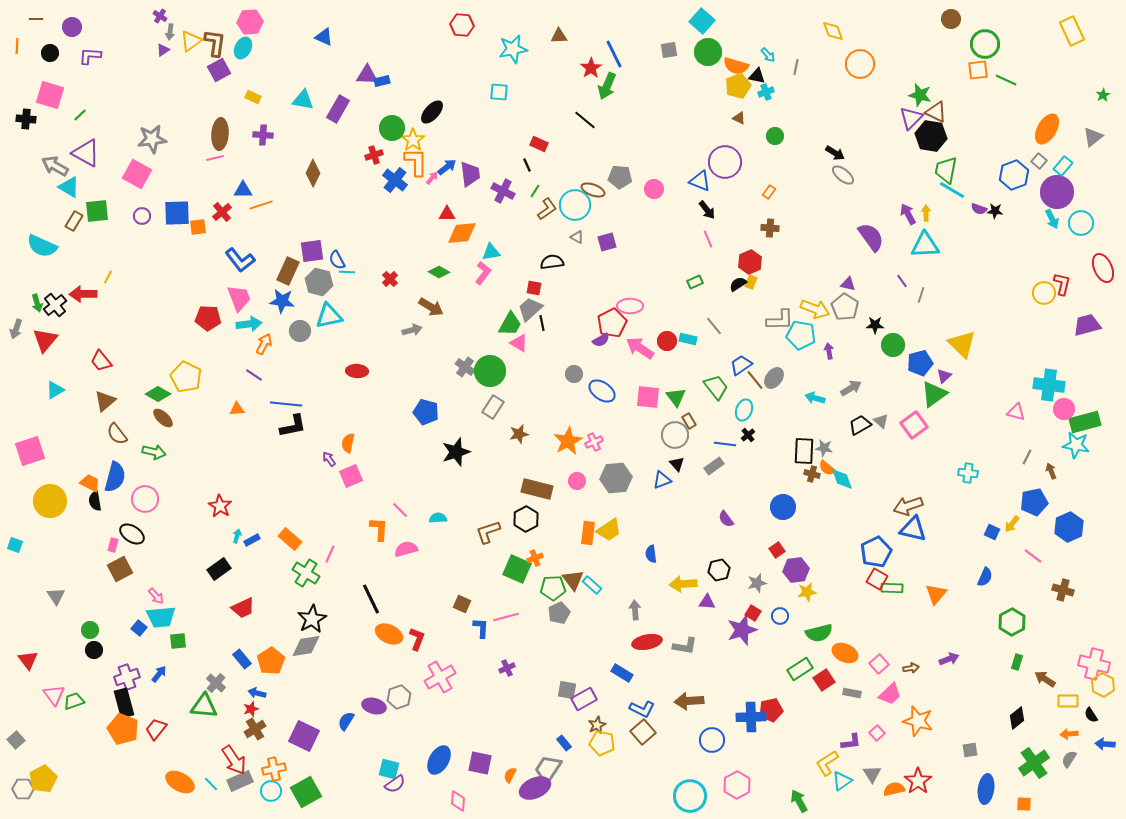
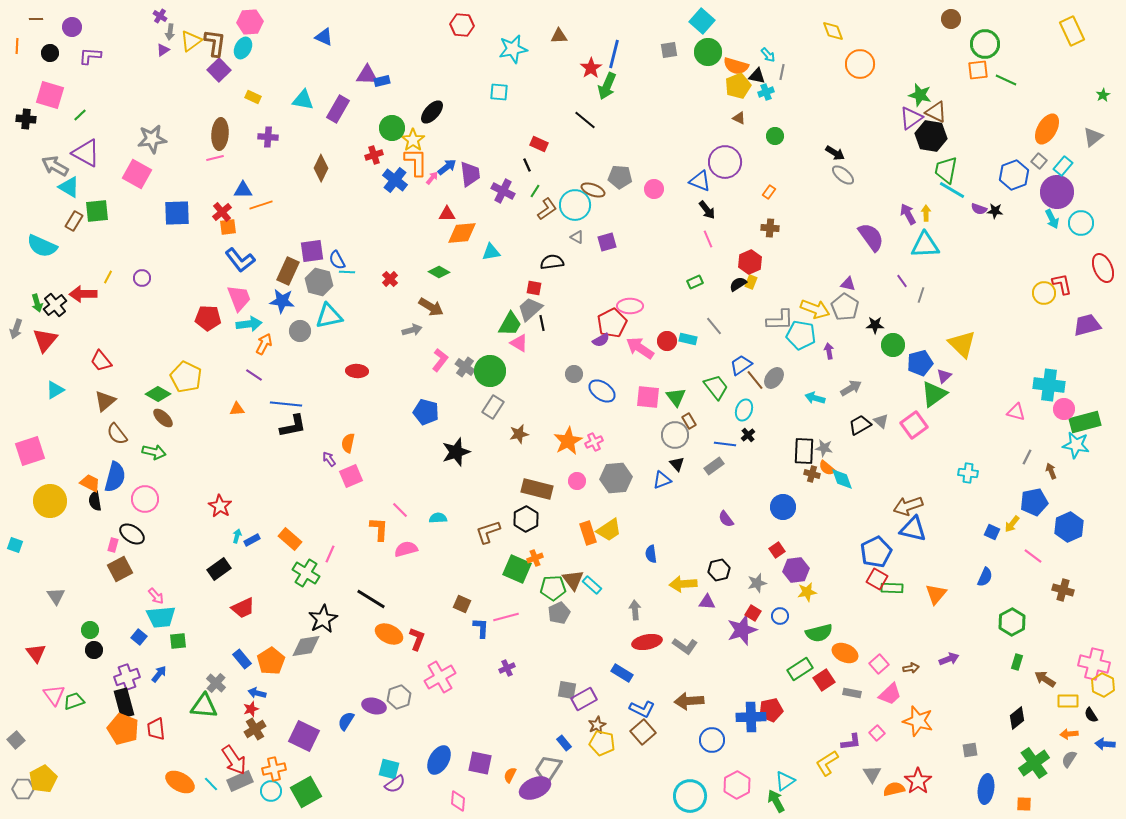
blue line at (614, 54): rotated 40 degrees clockwise
gray line at (796, 67): moved 14 px left, 5 px down
purple square at (219, 70): rotated 15 degrees counterclockwise
purple triangle at (911, 118): rotated 10 degrees clockwise
purple cross at (263, 135): moved 5 px right, 2 px down
brown diamond at (313, 173): moved 8 px right, 5 px up
purple circle at (142, 216): moved 62 px down
orange square at (198, 227): moved 30 px right
pink L-shape at (483, 273): moved 43 px left, 87 px down
red L-shape at (1062, 284): rotated 25 degrees counterclockwise
orange rectangle at (588, 533): rotated 25 degrees counterclockwise
black line at (371, 599): rotated 32 degrees counterclockwise
black star at (312, 619): moved 11 px right
blue square at (139, 628): moved 9 px down
gray L-shape at (685, 646): rotated 25 degrees clockwise
red triangle at (28, 660): moved 8 px right, 7 px up
red trapezoid at (156, 729): rotated 45 degrees counterclockwise
cyan triangle at (842, 781): moved 57 px left
green arrow at (799, 801): moved 23 px left
